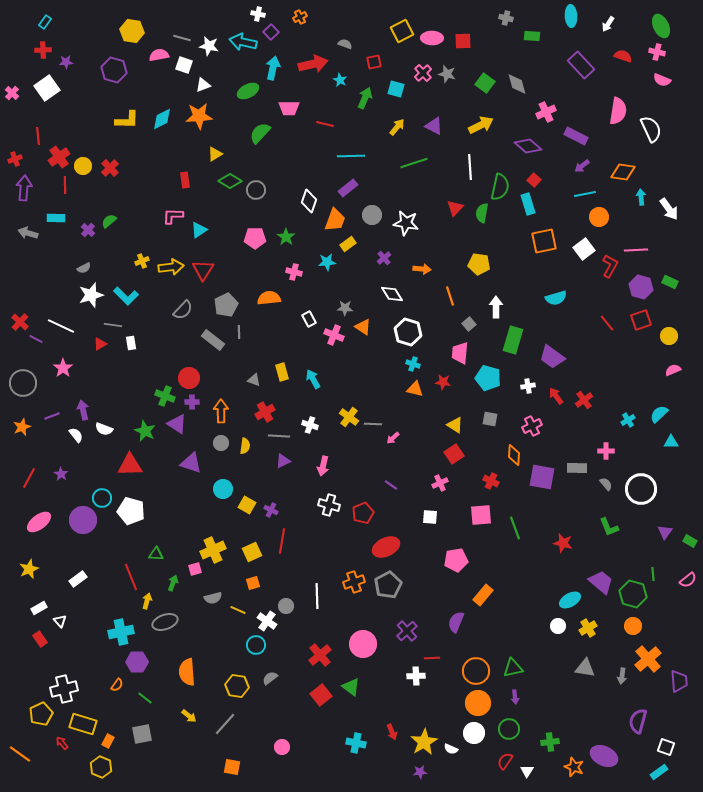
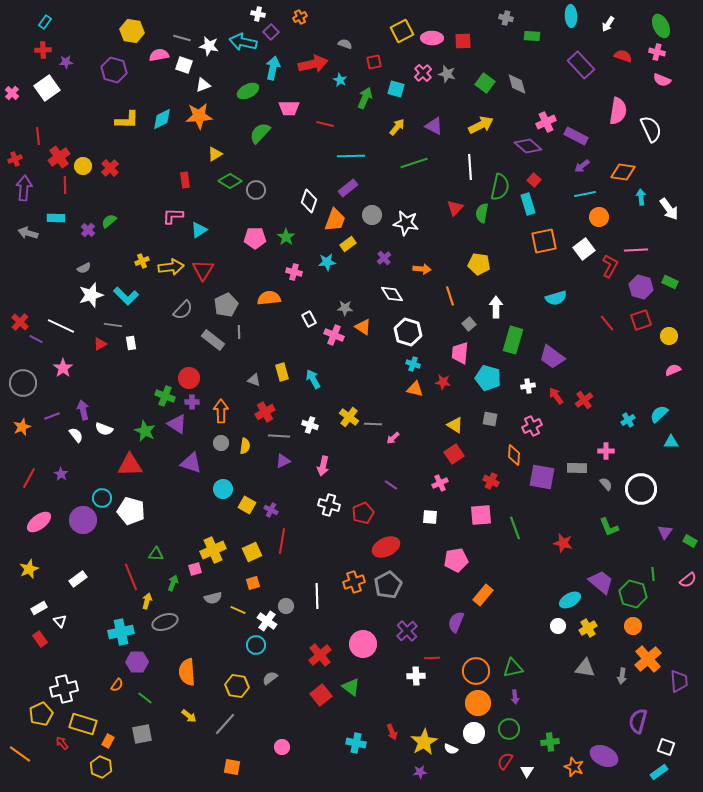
pink cross at (546, 112): moved 10 px down
